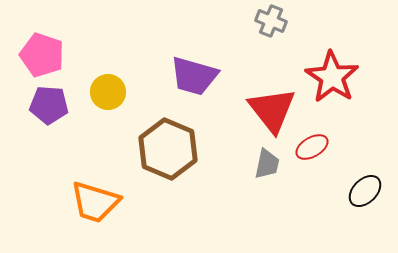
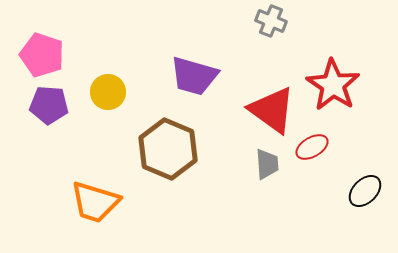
red star: moved 1 px right, 8 px down
red triangle: rotated 16 degrees counterclockwise
gray trapezoid: rotated 16 degrees counterclockwise
